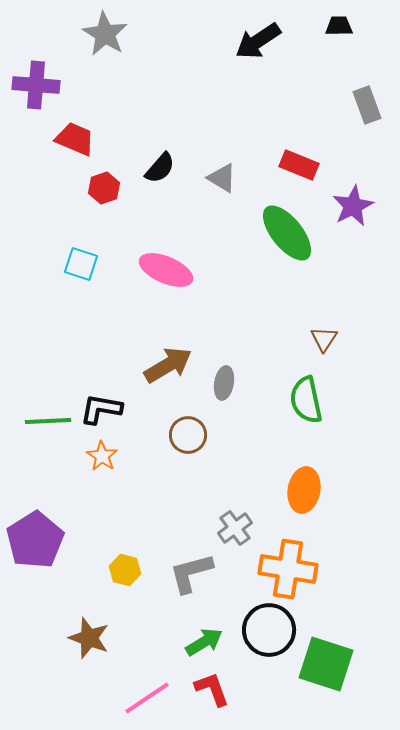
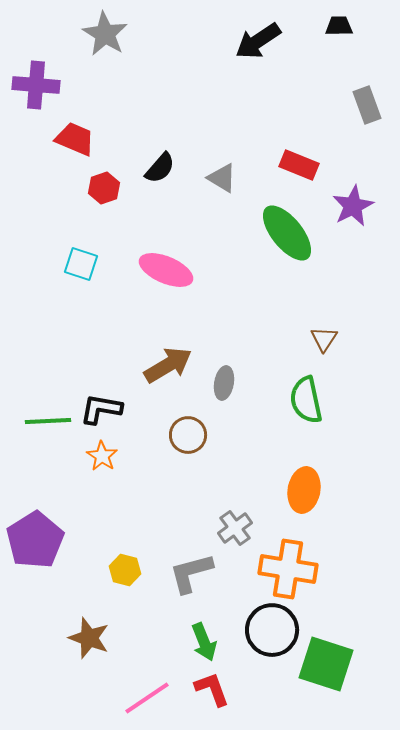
black circle: moved 3 px right
green arrow: rotated 99 degrees clockwise
